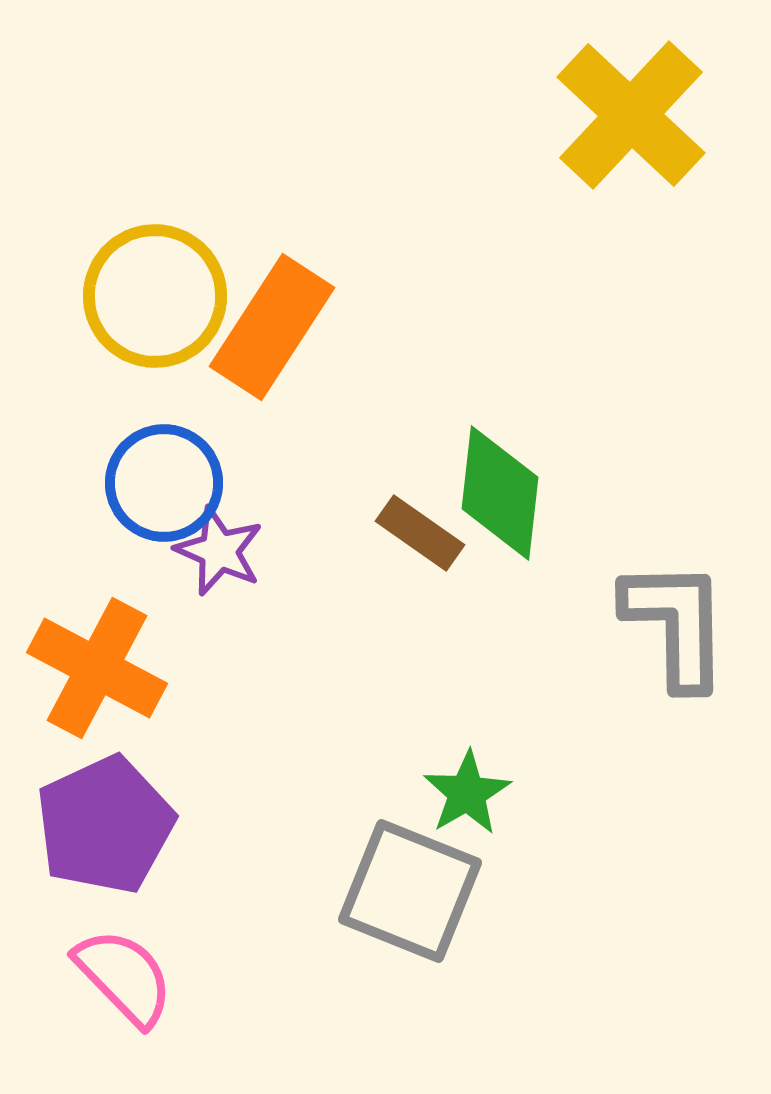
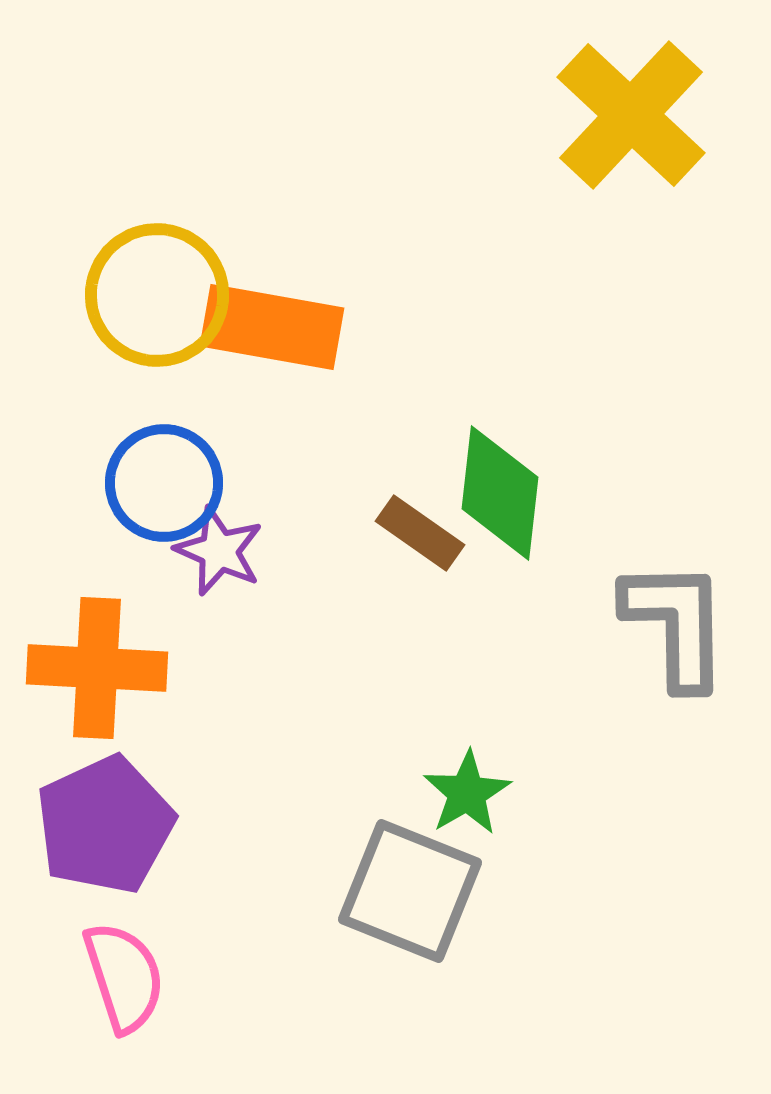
yellow circle: moved 2 px right, 1 px up
orange rectangle: rotated 67 degrees clockwise
orange cross: rotated 25 degrees counterclockwise
pink semicircle: rotated 26 degrees clockwise
